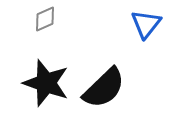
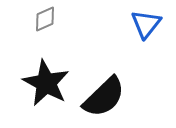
black star: rotated 9 degrees clockwise
black semicircle: moved 9 px down
